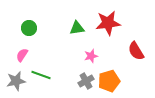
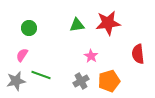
green triangle: moved 3 px up
red semicircle: moved 2 px right, 3 px down; rotated 24 degrees clockwise
pink star: rotated 24 degrees counterclockwise
gray cross: moved 5 px left
